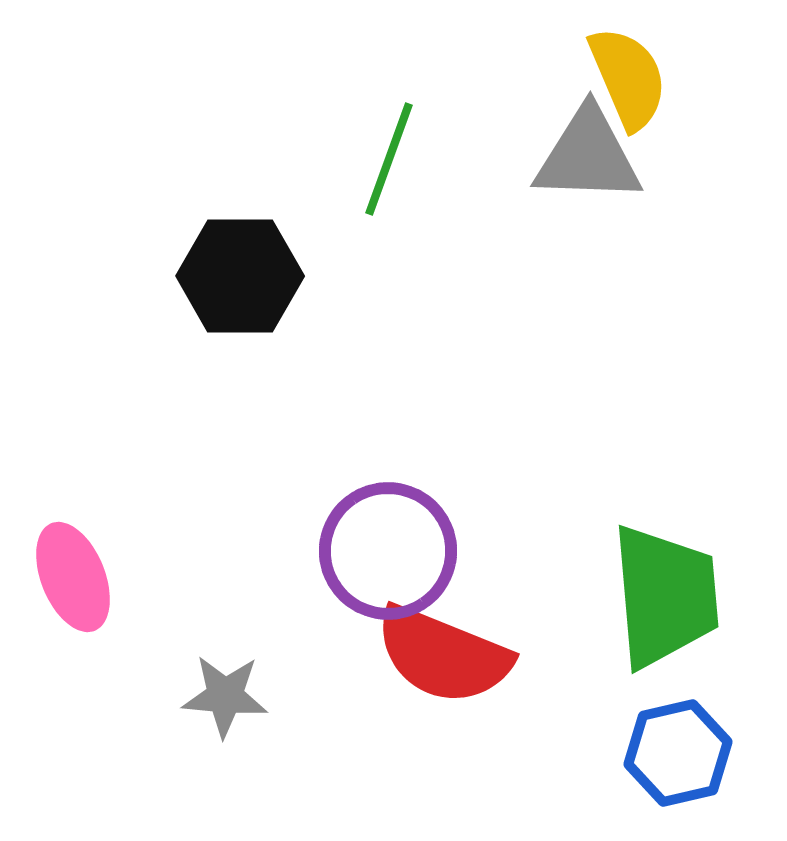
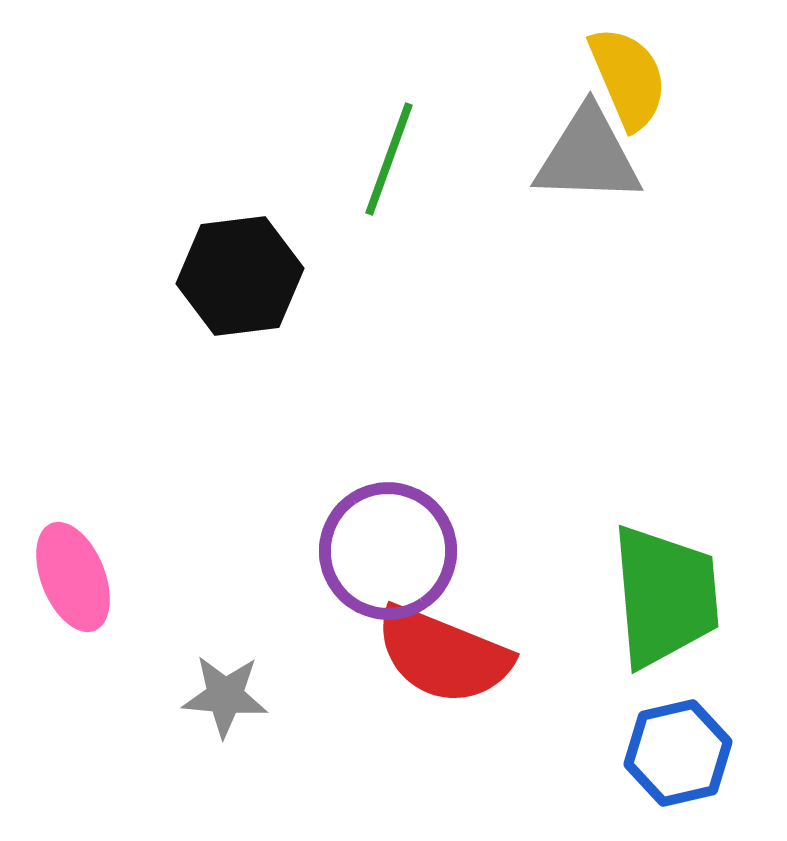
black hexagon: rotated 7 degrees counterclockwise
